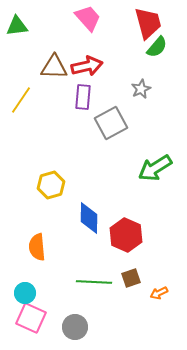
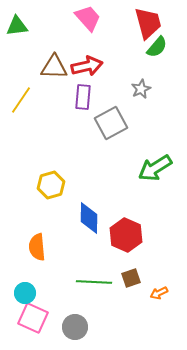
pink square: moved 2 px right
